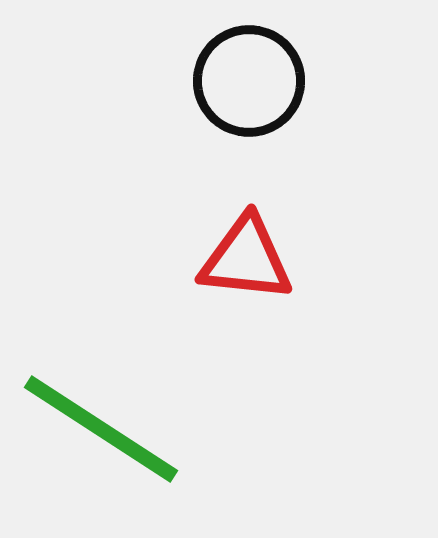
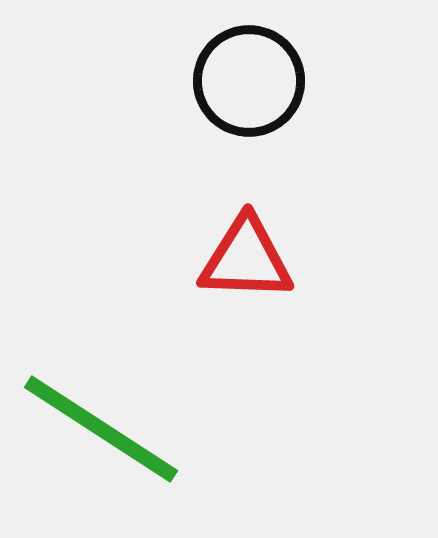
red triangle: rotated 4 degrees counterclockwise
